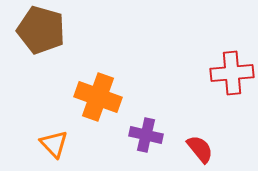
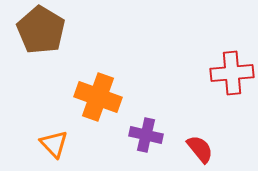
brown pentagon: rotated 15 degrees clockwise
